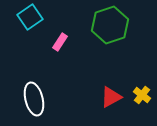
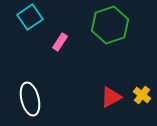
white ellipse: moved 4 px left
